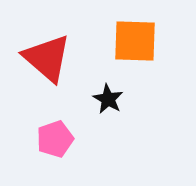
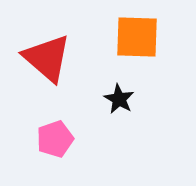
orange square: moved 2 px right, 4 px up
black star: moved 11 px right
